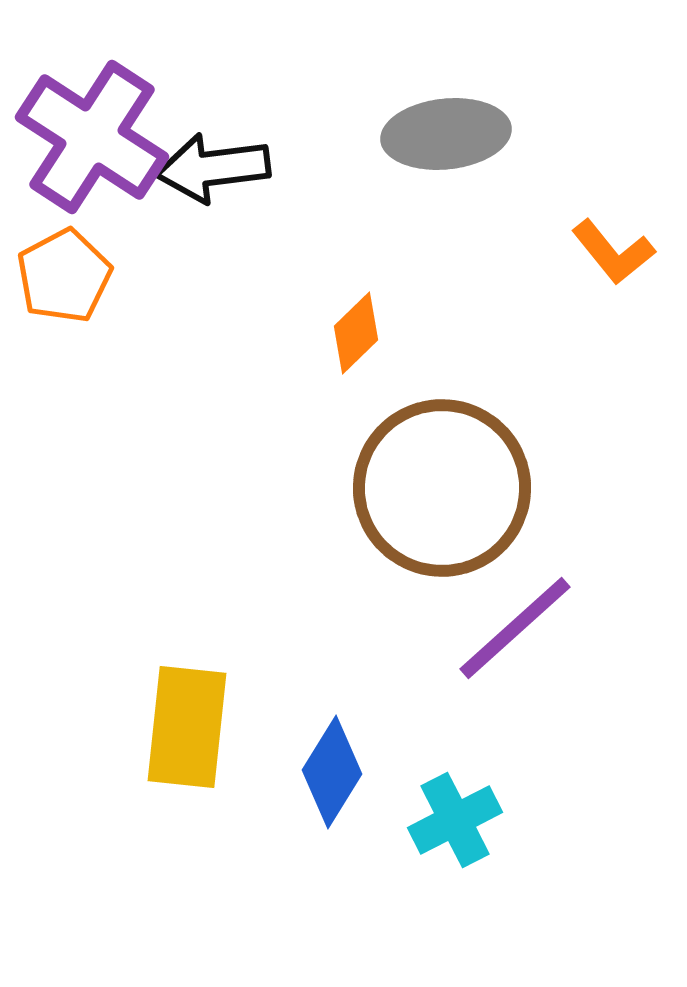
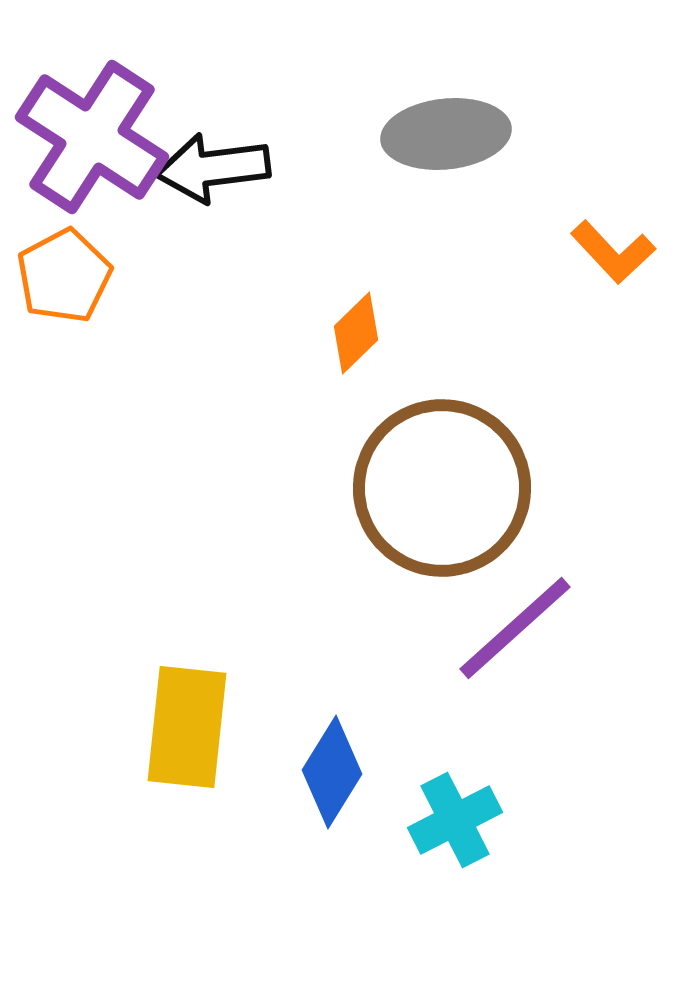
orange L-shape: rotated 4 degrees counterclockwise
